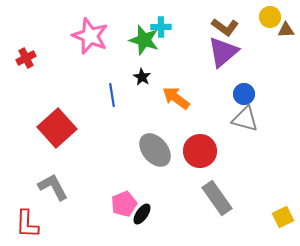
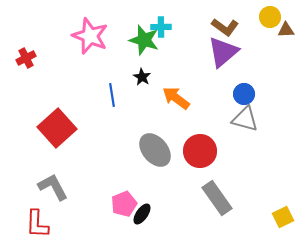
red L-shape: moved 10 px right
